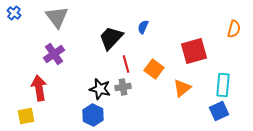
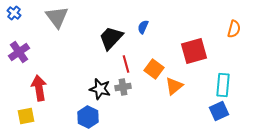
purple cross: moved 35 px left, 2 px up
orange triangle: moved 8 px left, 2 px up
blue hexagon: moved 5 px left, 2 px down
